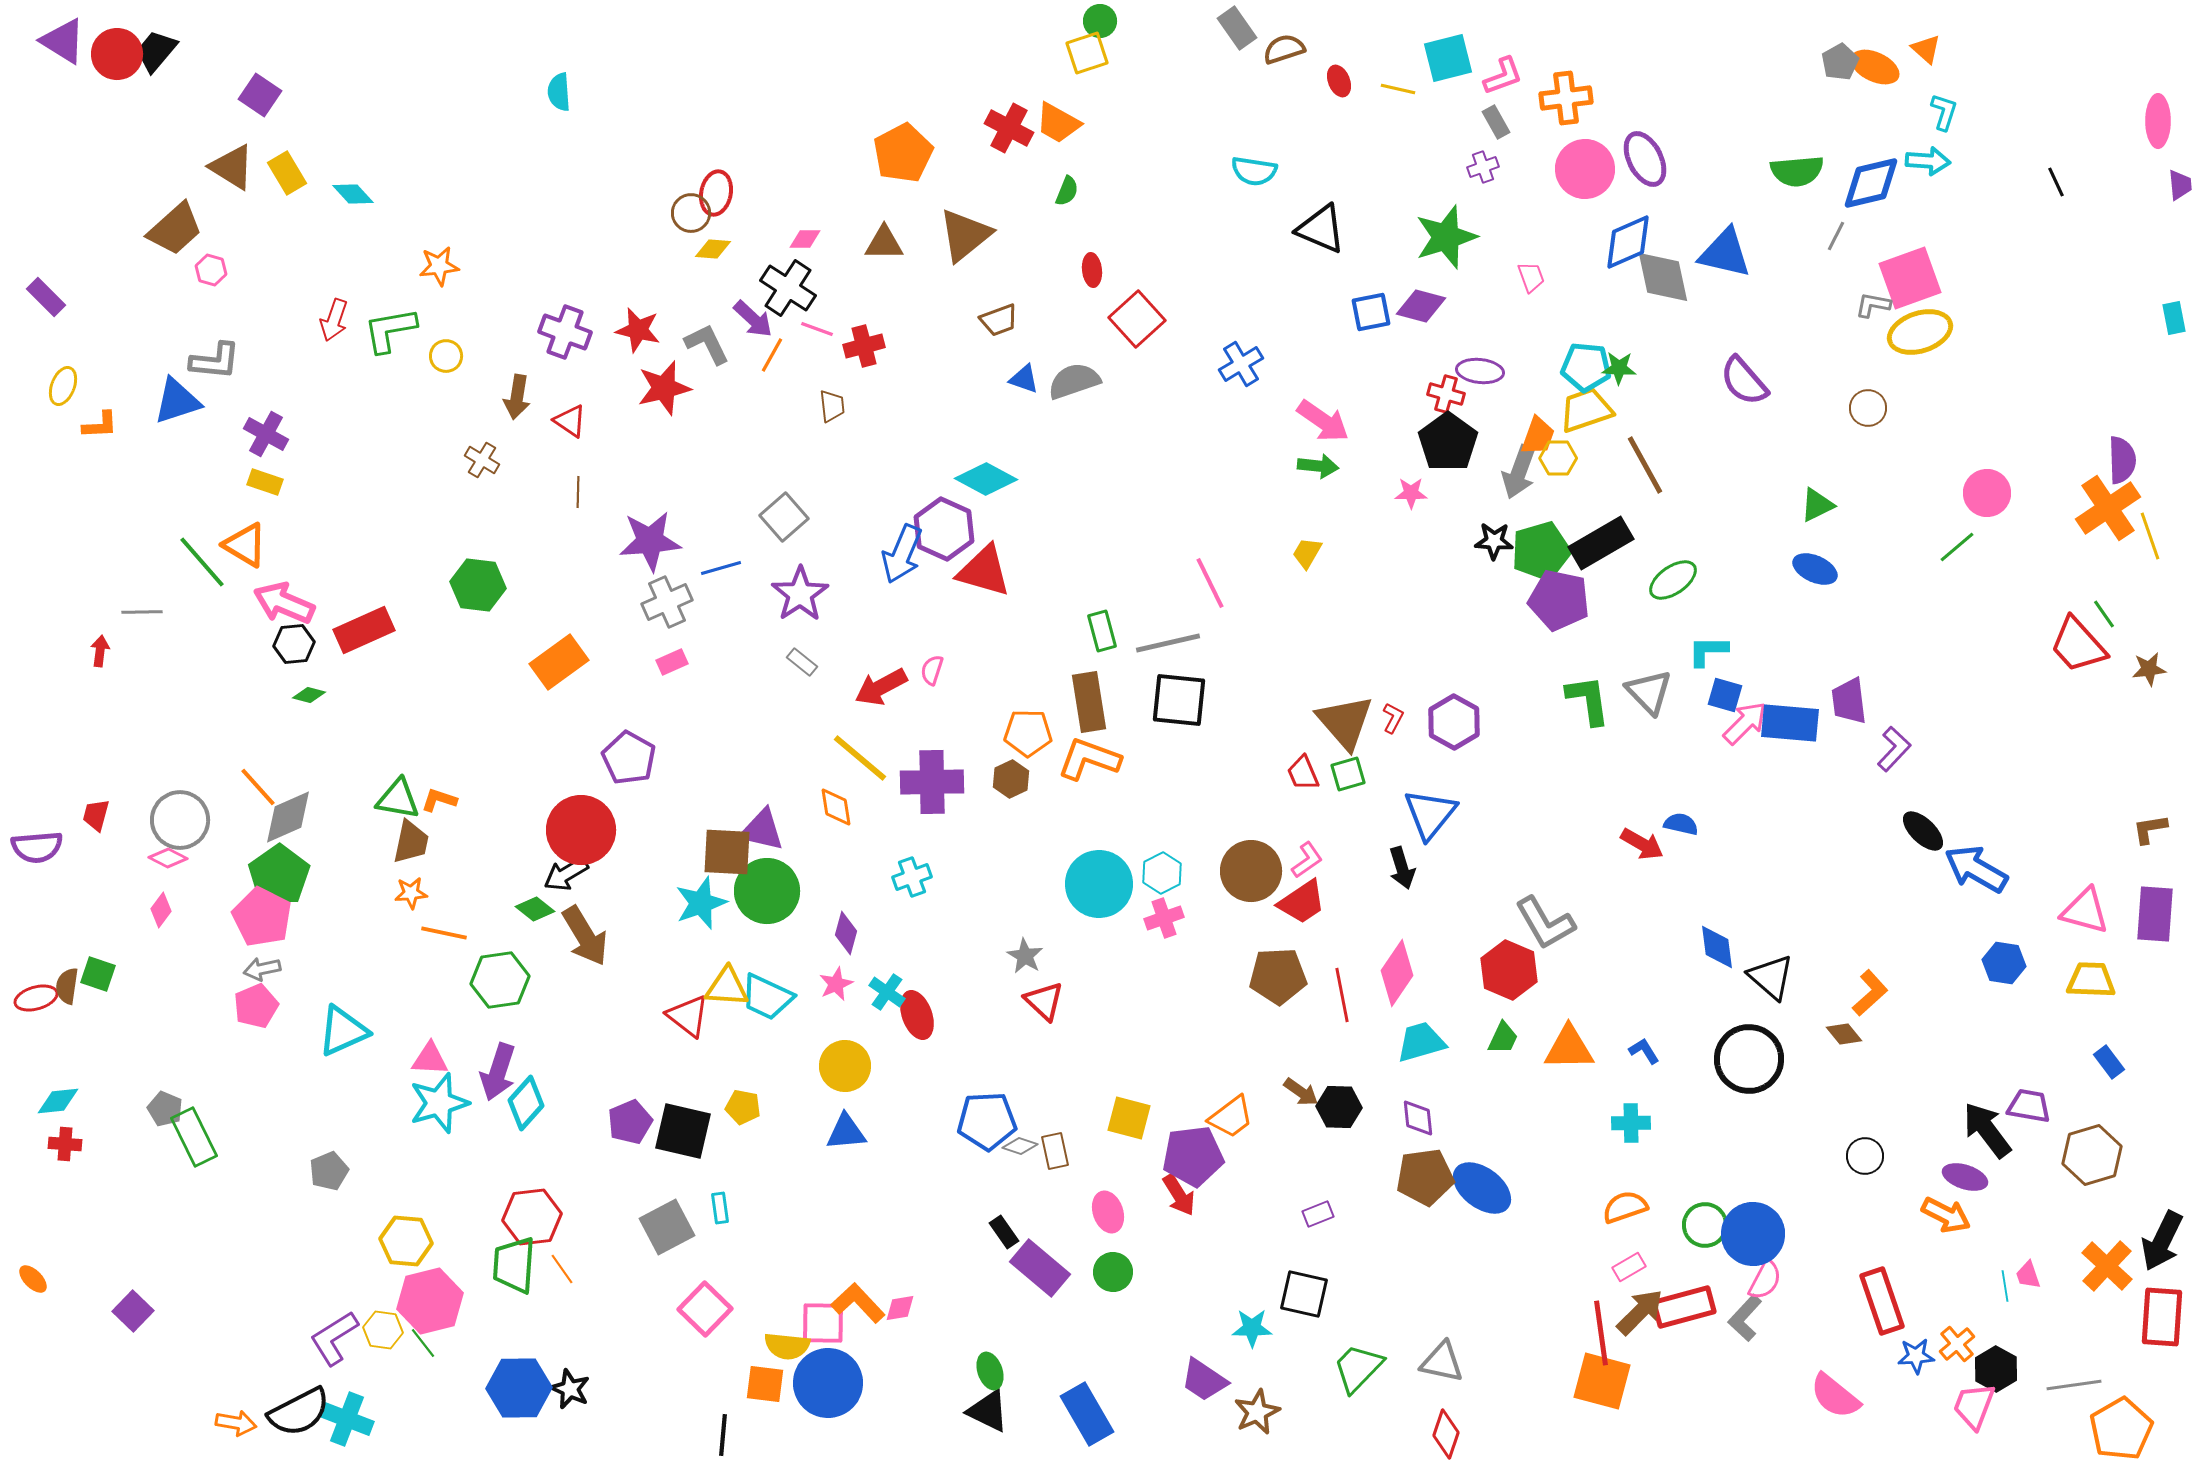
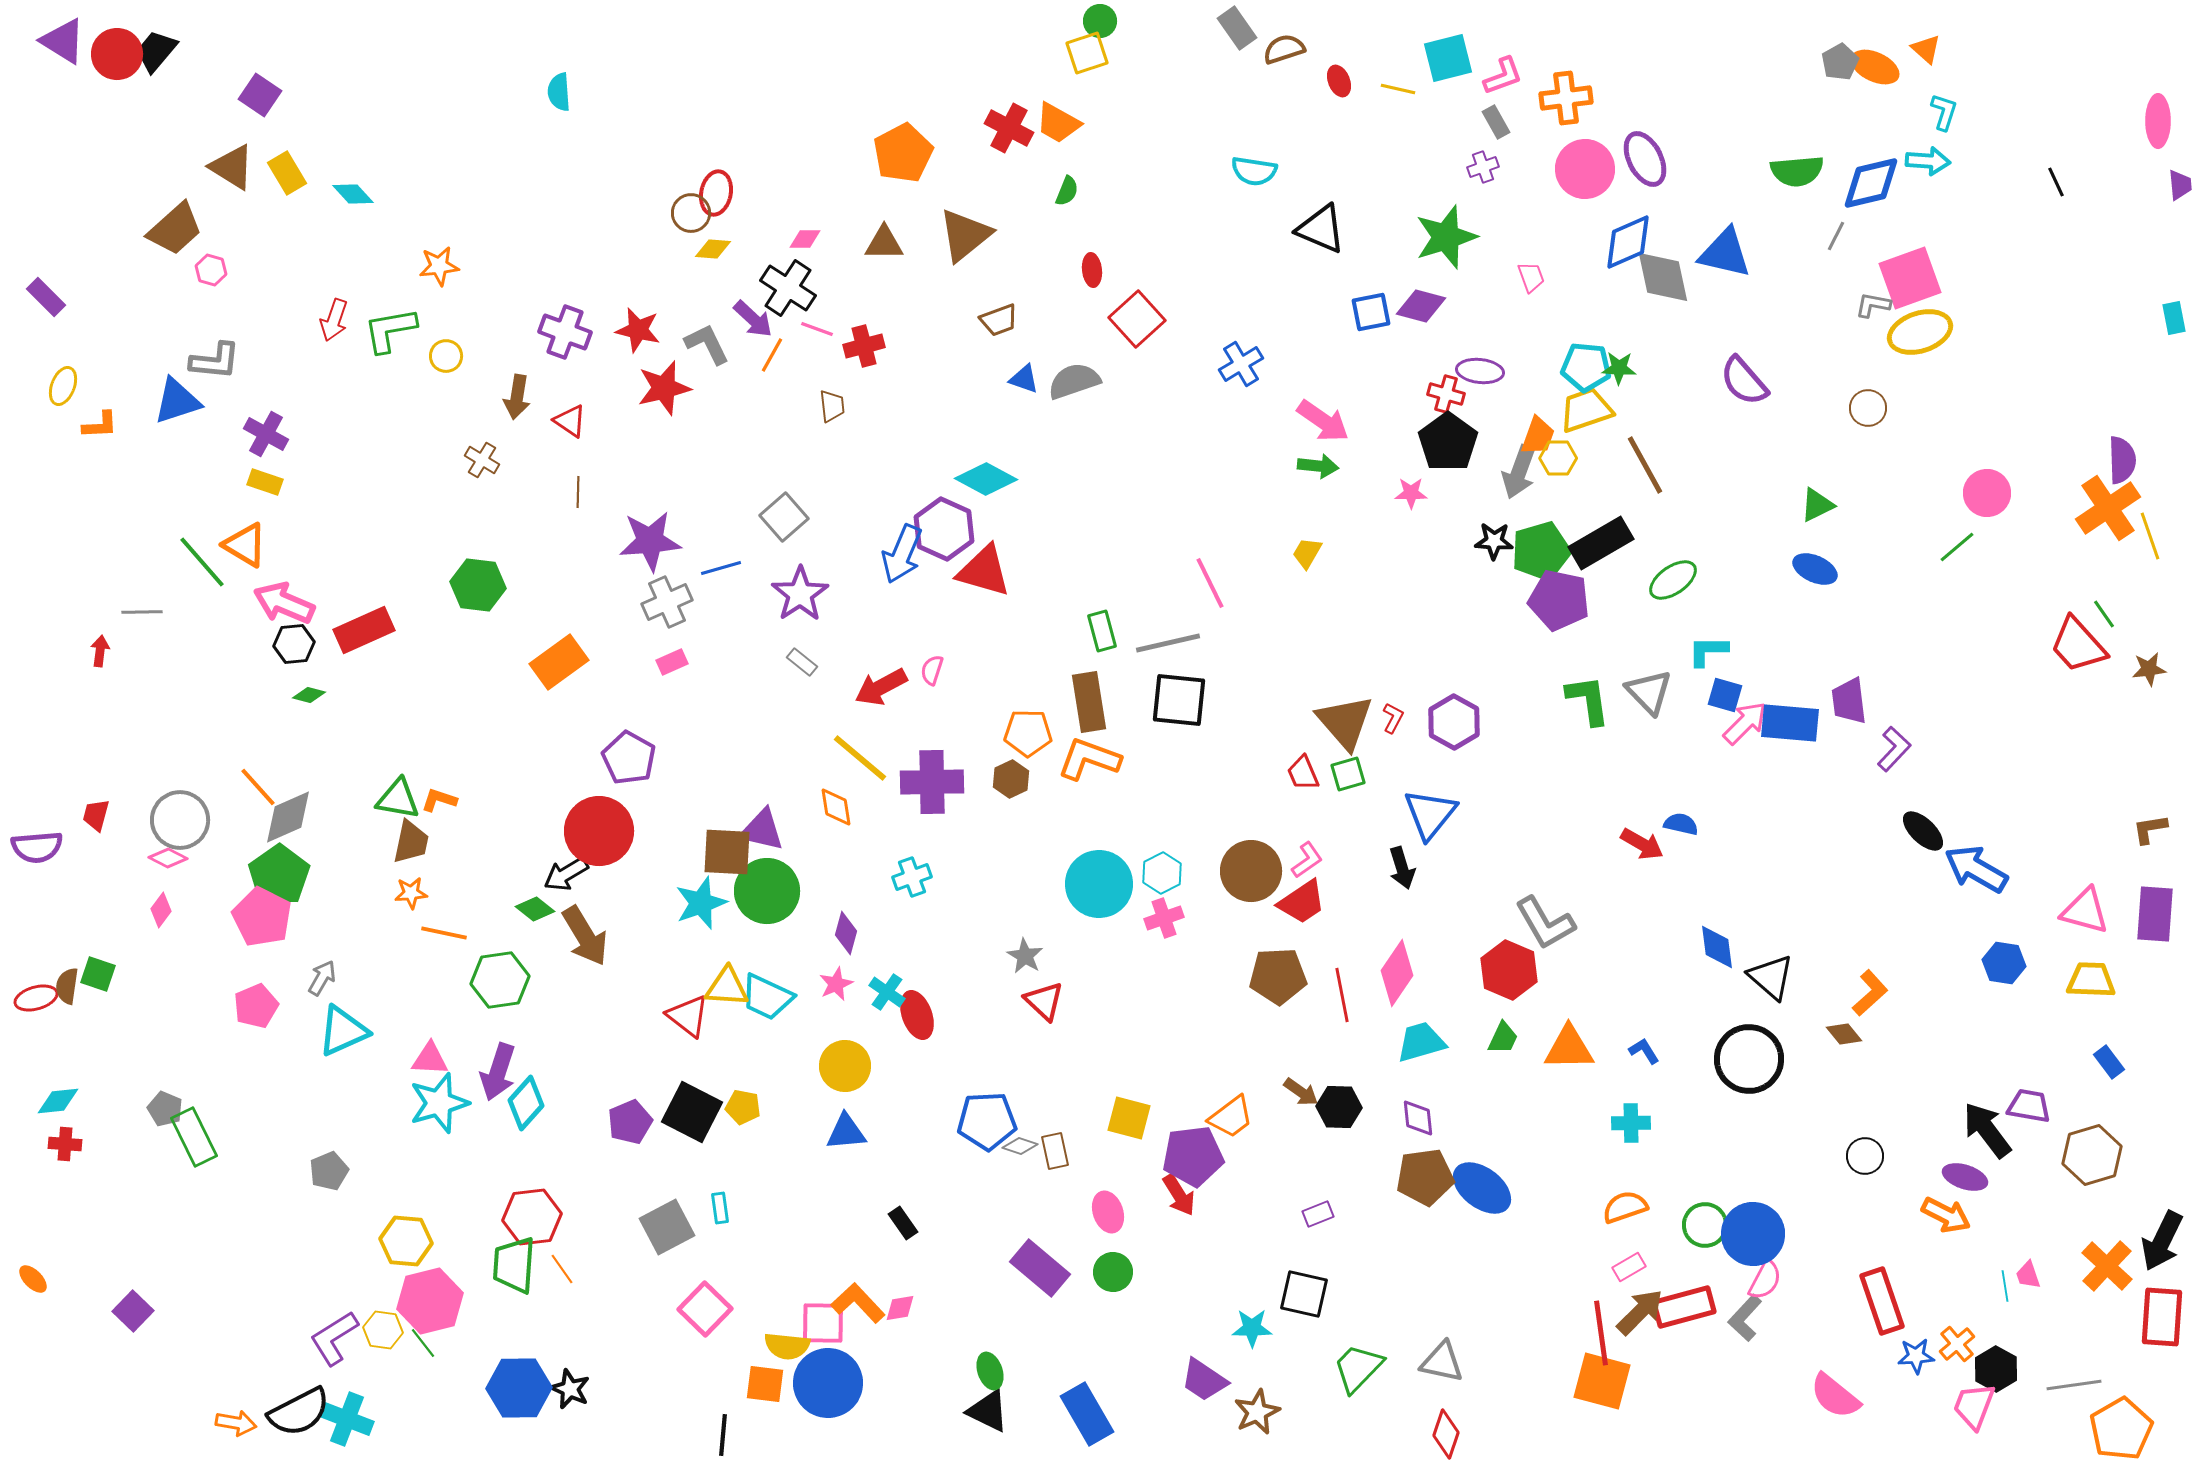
red circle at (581, 830): moved 18 px right, 1 px down
gray arrow at (262, 969): moved 60 px right, 9 px down; rotated 132 degrees clockwise
black square at (683, 1131): moved 9 px right, 19 px up; rotated 14 degrees clockwise
black rectangle at (1004, 1232): moved 101 px left, 9 px up
